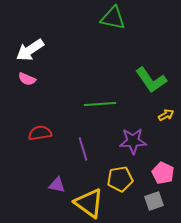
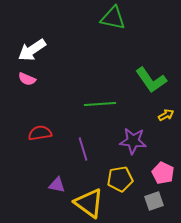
white arrow: moved 2 px right
purple star: rotated 8 degrees clockwise
